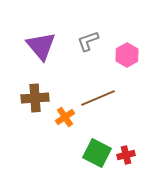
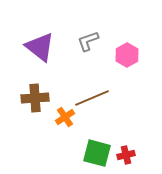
purple triangle: moved 1 px left, 1 px down; rotated 12 degrees counterclockwise
brown line: moved 6 px left
green square: rotated 12 degrees counterclockwise
